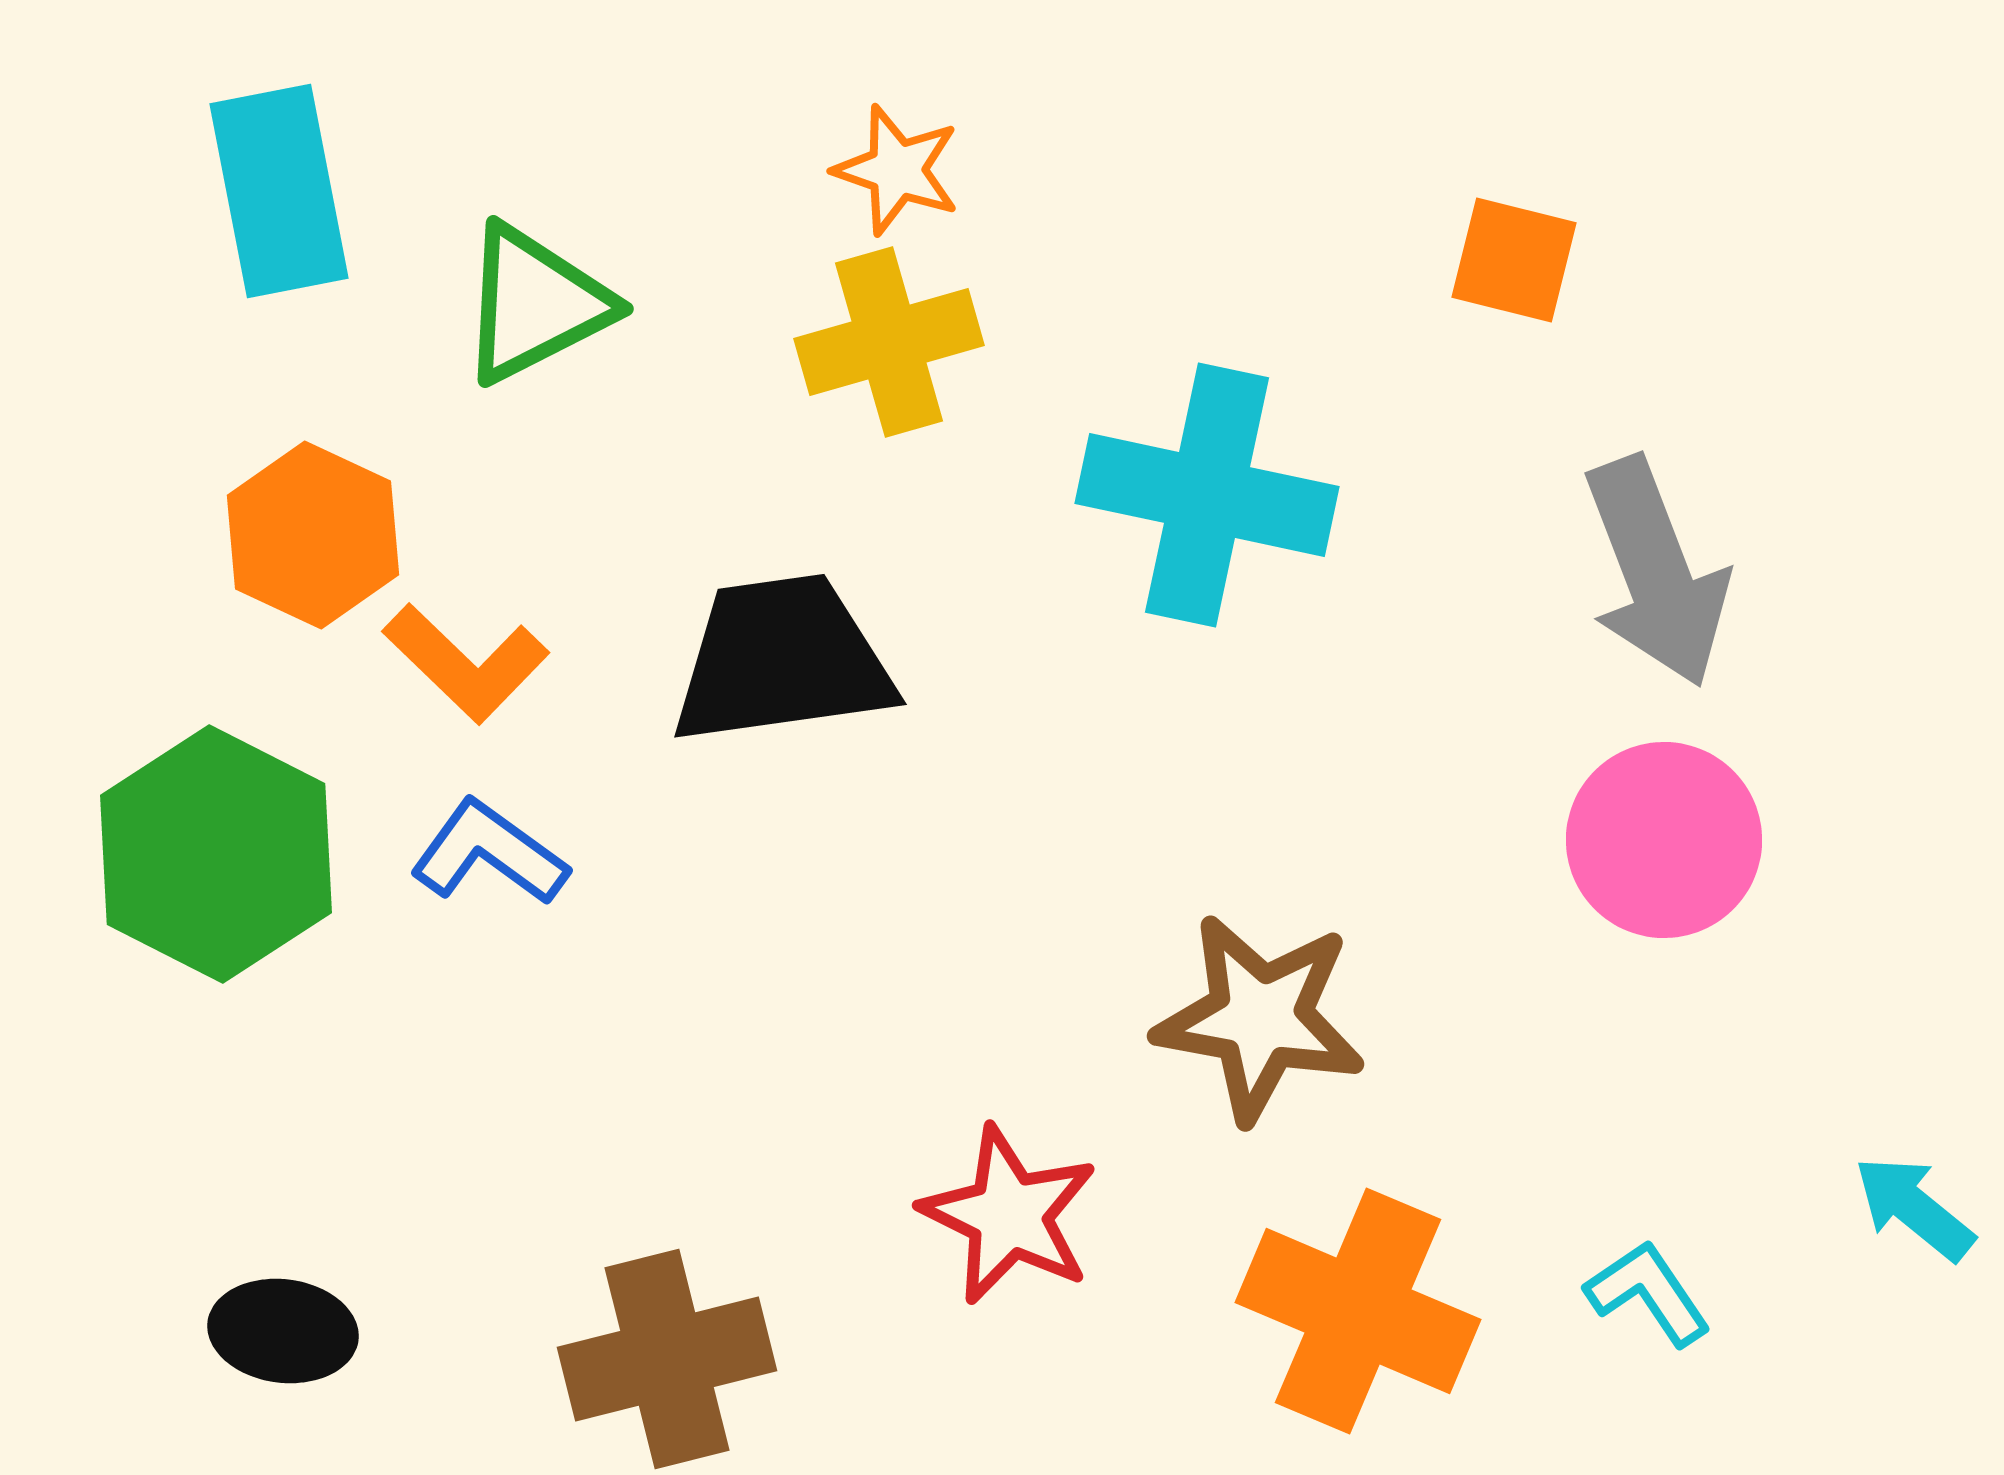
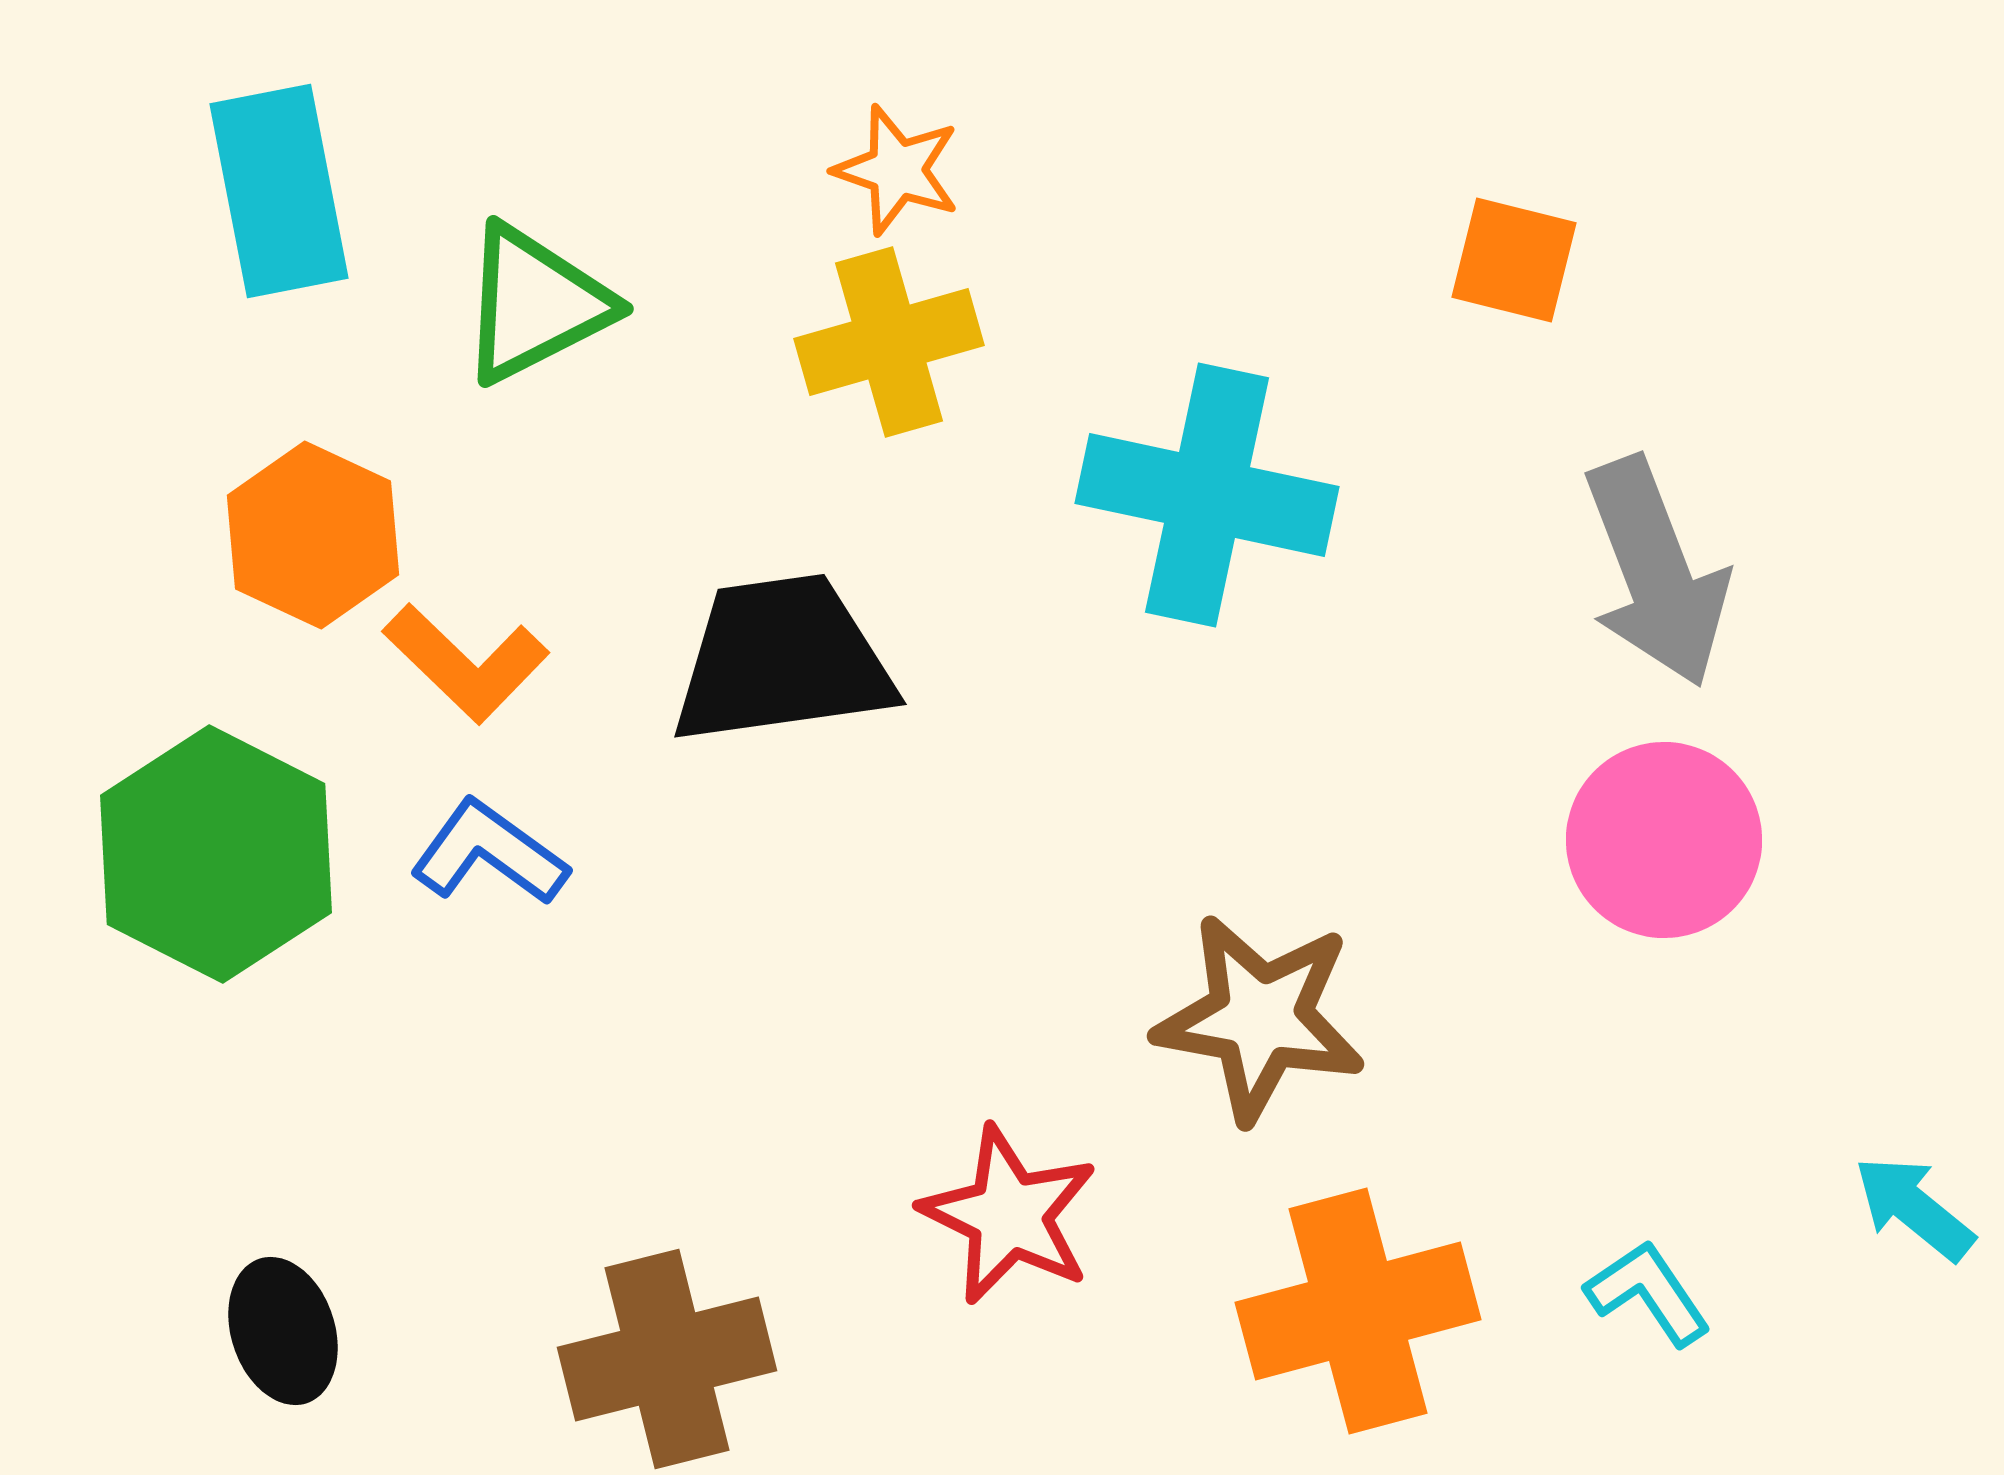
orange cross: rotated 38 degrees counterclockwise
black ellipse: rotated 65 degrees clockwise
